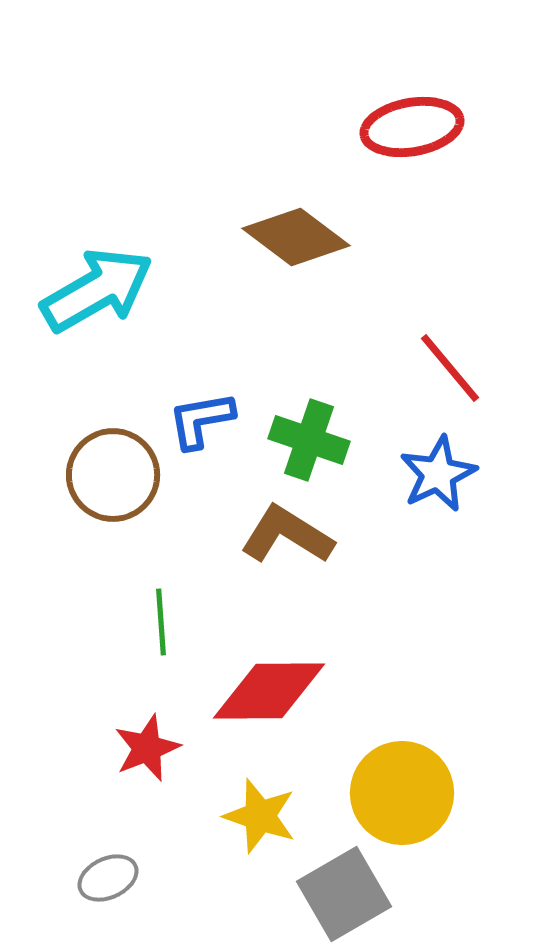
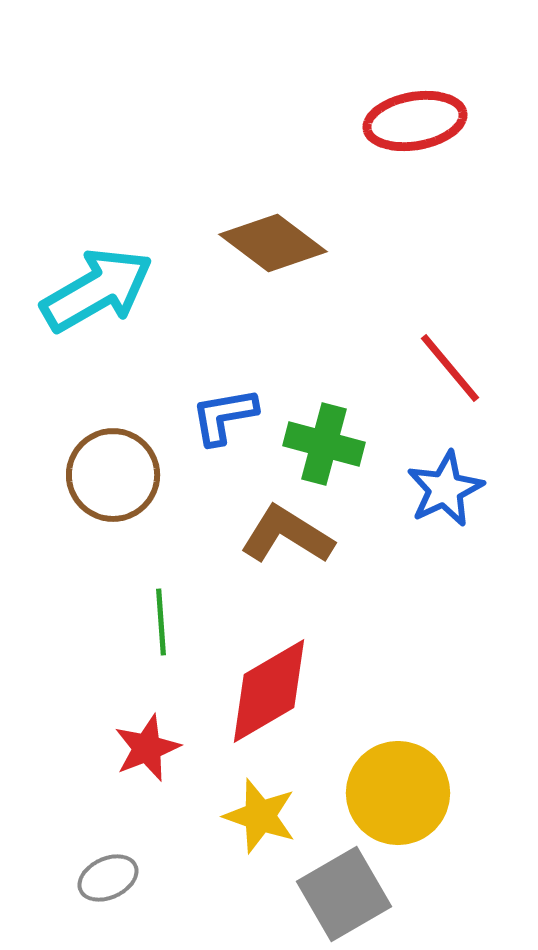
red ellipse: moved 3 px right, 6 px up
brown diamond: moved 23 px left, 6 px down
blue L-shape: moved 23 px right, 4 px up
green cross: moved 15 px right, 4 px down; rotated 4 degrees counterclockwise
blue star: moved 7 px right, 15 px down
red diamond: rotated 30 degrees counterclockwise
yellow circle: moved 4 px left
